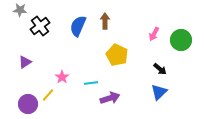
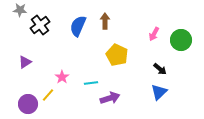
black cross: moved 1 px up
